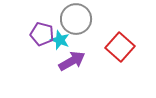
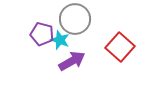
gray circle: moved 1 px left
